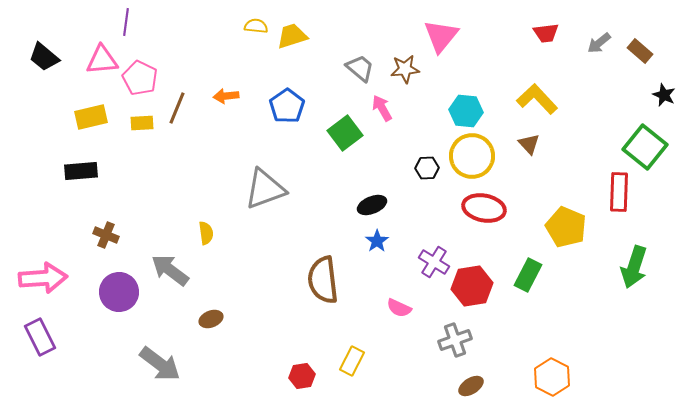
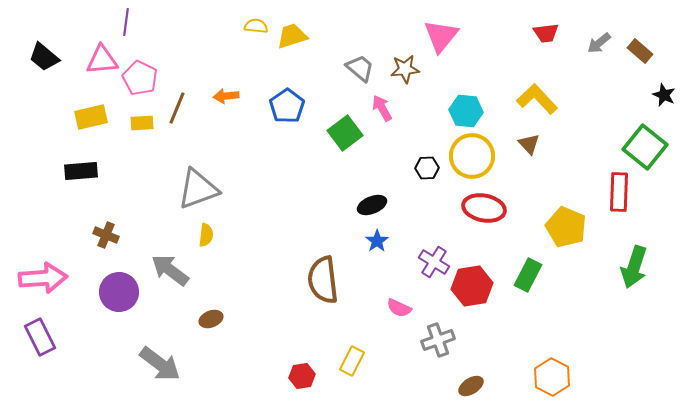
gray triangle at (265, 189): moved 67 px left
yellow semicircle at (206, 233): moved 2 px down; rotated 15 degrees clockwise
gray cross at (455, 340): moved 17 px left
